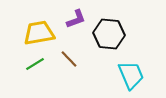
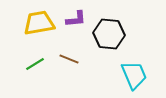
purple L-shape: rotated 15 degrees clockwise
yellow trapezoid: moved 10 px up
brown line: rotated 24 degrees counterclockwise
cyan trapezoid: moved 3 px right
